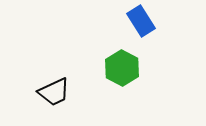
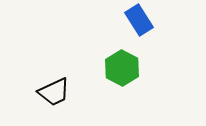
blue rectangle: moved 2 px left, 1 px up
